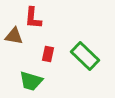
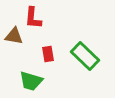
red rectangle: rotated 21 degrees counterclockwise
